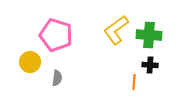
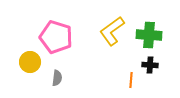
yellow L-shape: moved 4 px left, 1 px down
pink pentagon: moved 2 px down
orange line: moved 3 px left, 2 px up
